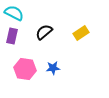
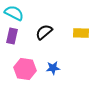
yellow rectangle: rotated 35 degrees clockwise
